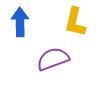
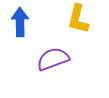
yellow L-shape: moved 3 px right, 3 px up
